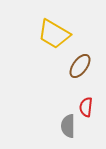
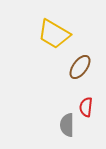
brown ellipse: moved 1 px down
gray semicircle: moved 1 px left, 1 px up
